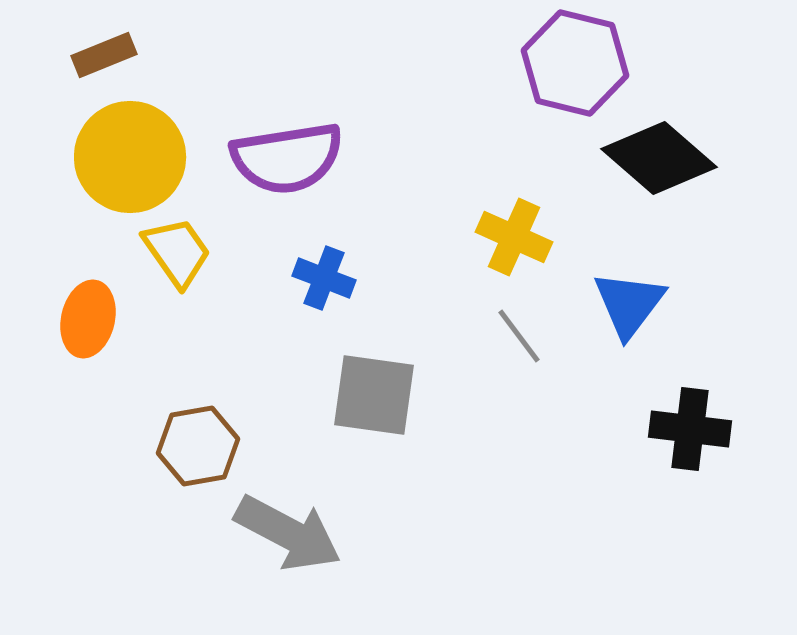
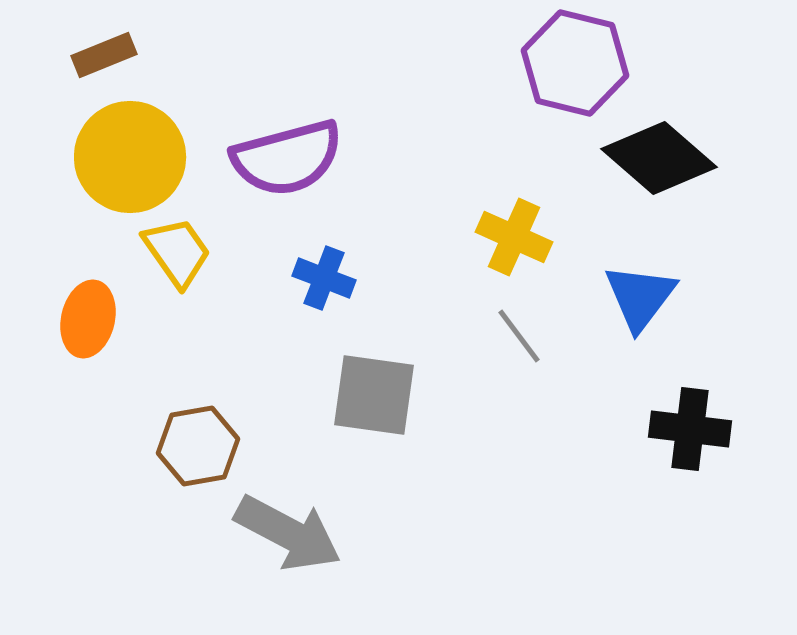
purple semicircle: rotated 6 degrees counterclockwise
blue triangle: moved 11 px right, 7 px up
